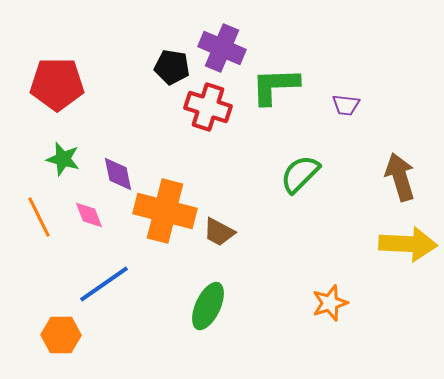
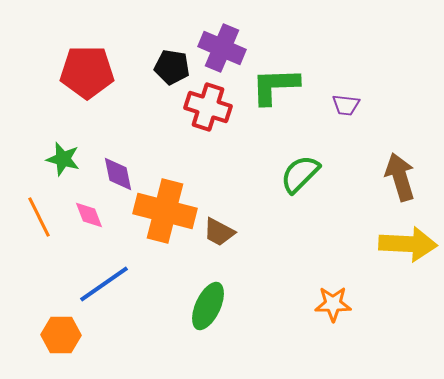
red pentagon: moved 30 px right, 12 px up
orange star: moved 3 px right, 1 px down; rotated 18 degrees clockwise
